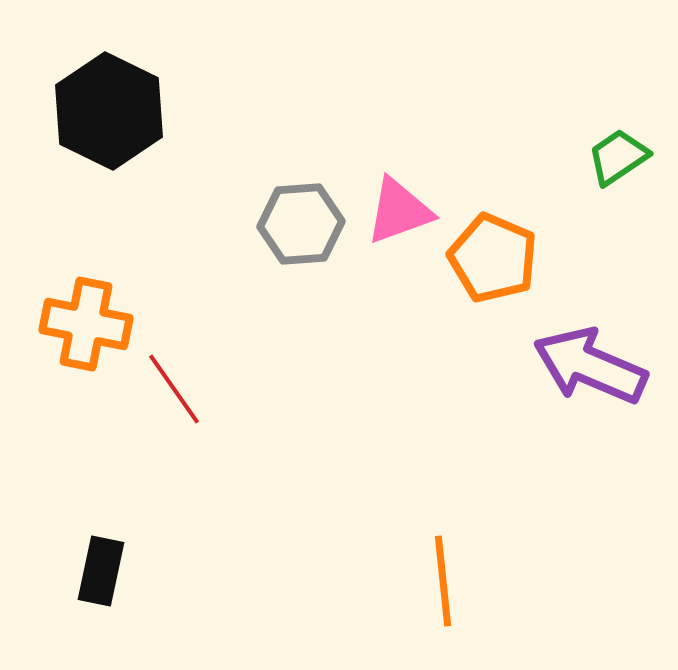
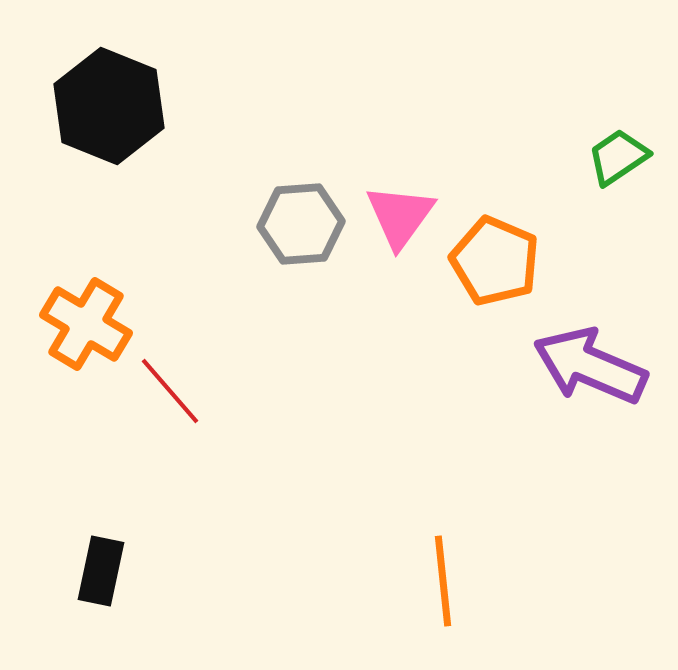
black hexagon: moved 5 px up; rotated 4 degrees counterclockwise
pink triangle: moved 1 px right, 5 px down; rotated 34 degrees counterclockwise
orange pentagon: moved 2 px right, 3 px down
orange cross: rotated 20 degrees clockwise
red line: moved 4 px left, 2 px down; rotated 6 degrees counterclockwise
